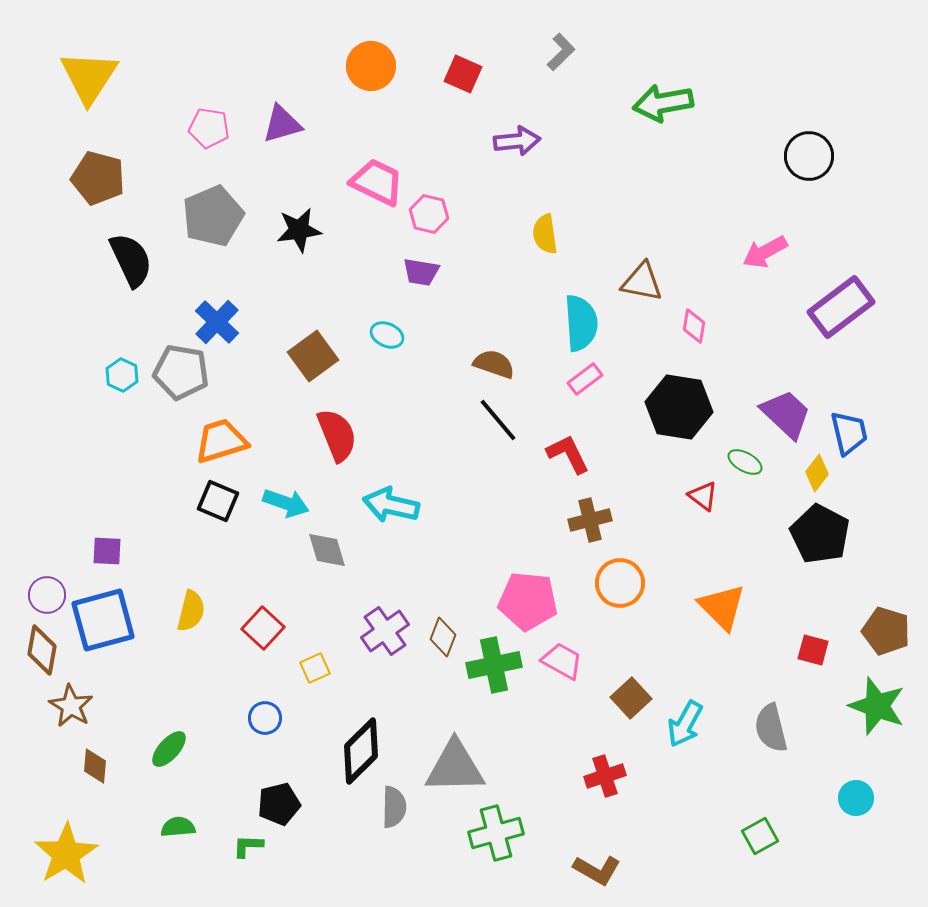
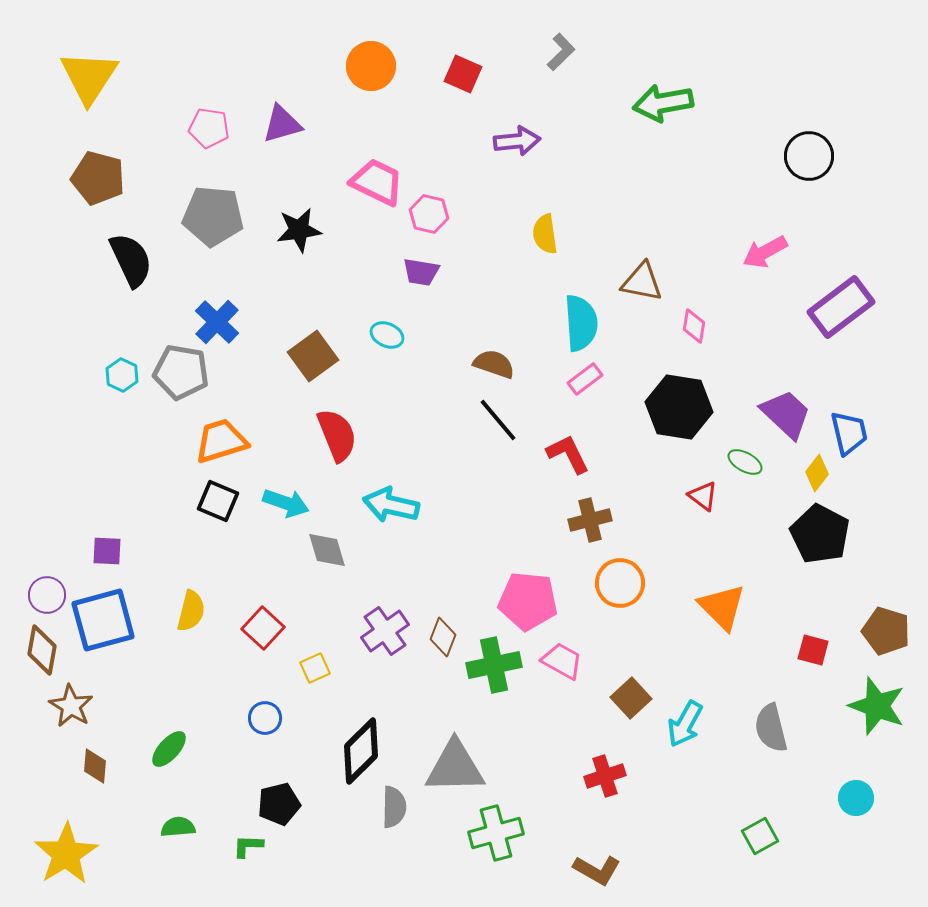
gray pentagon at (213, 216): rotated 28 degrees clockwise
